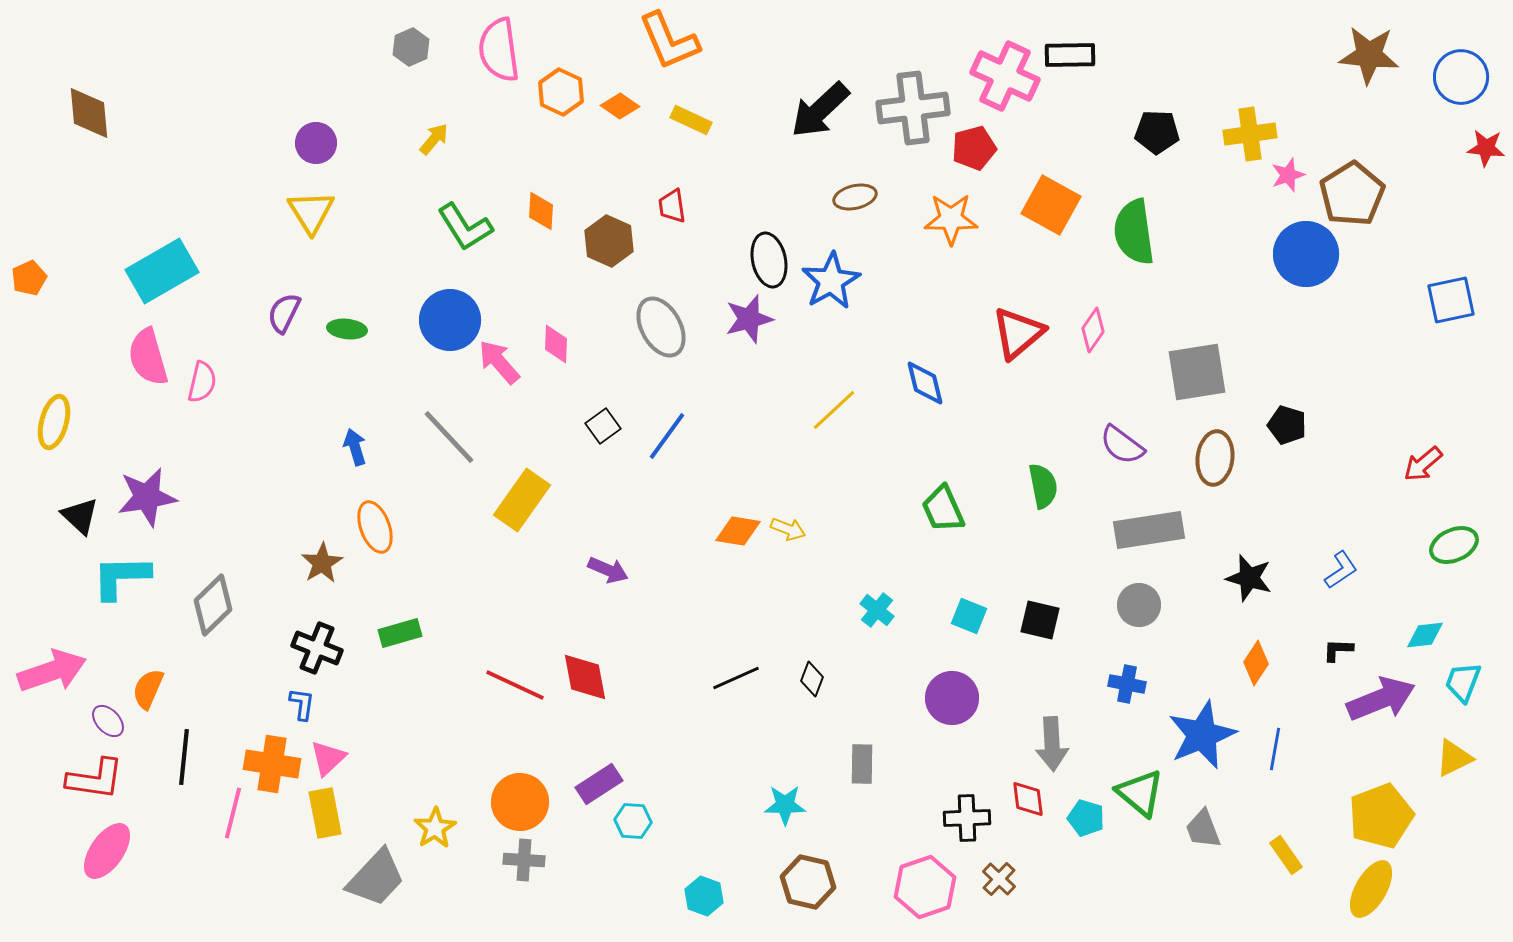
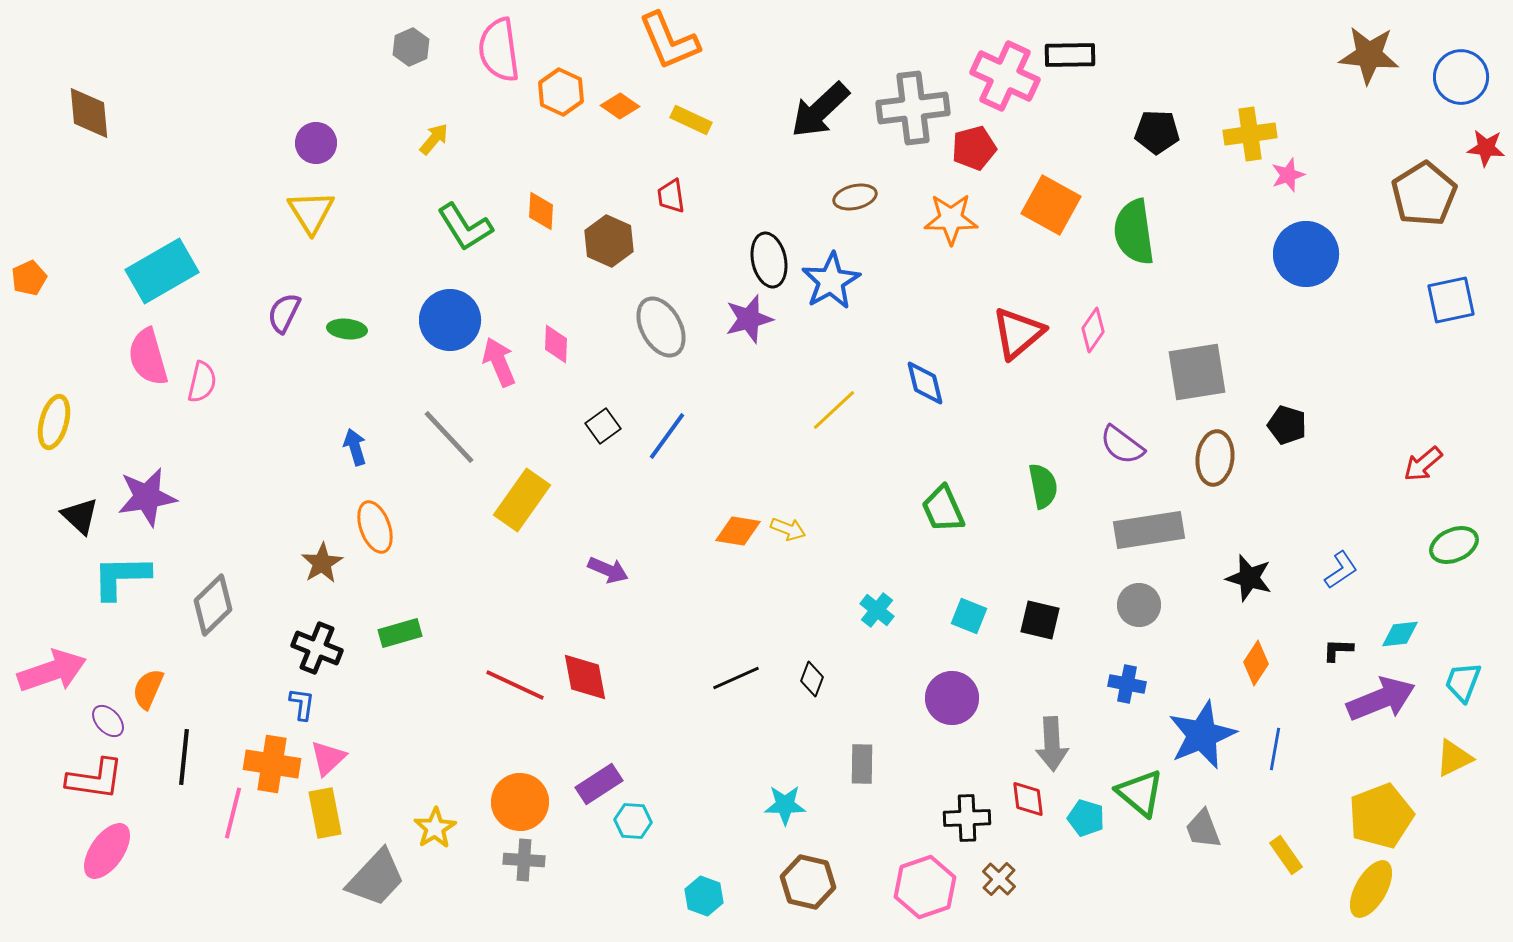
brown pentagon at (1352, 194): moved 72 px right
red trapezoid at (672, 206): moved 1 px left, 10 px up
pink arrow at (499, 362): rotated 18 degrees clockwise
cyan diamond at (1425, 635): moved 25 px left, 1 px up
